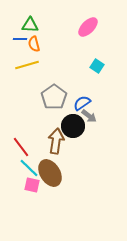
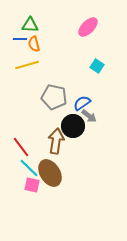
gray pentagon: rotated 25 degrees counterclockwise
